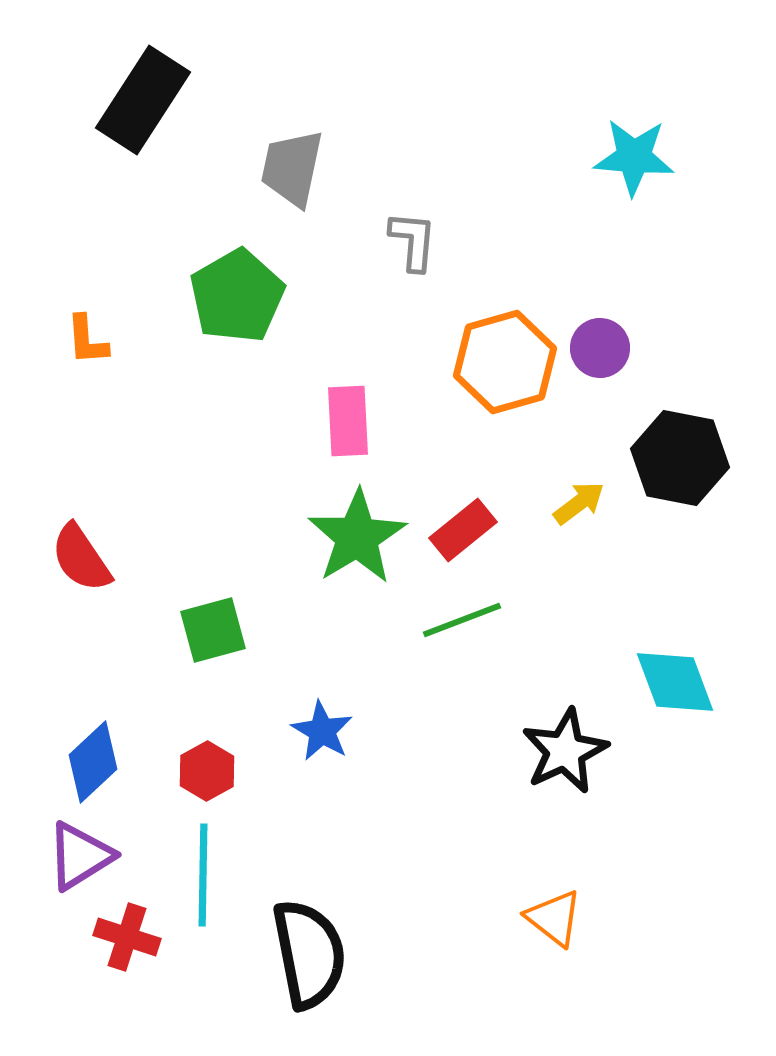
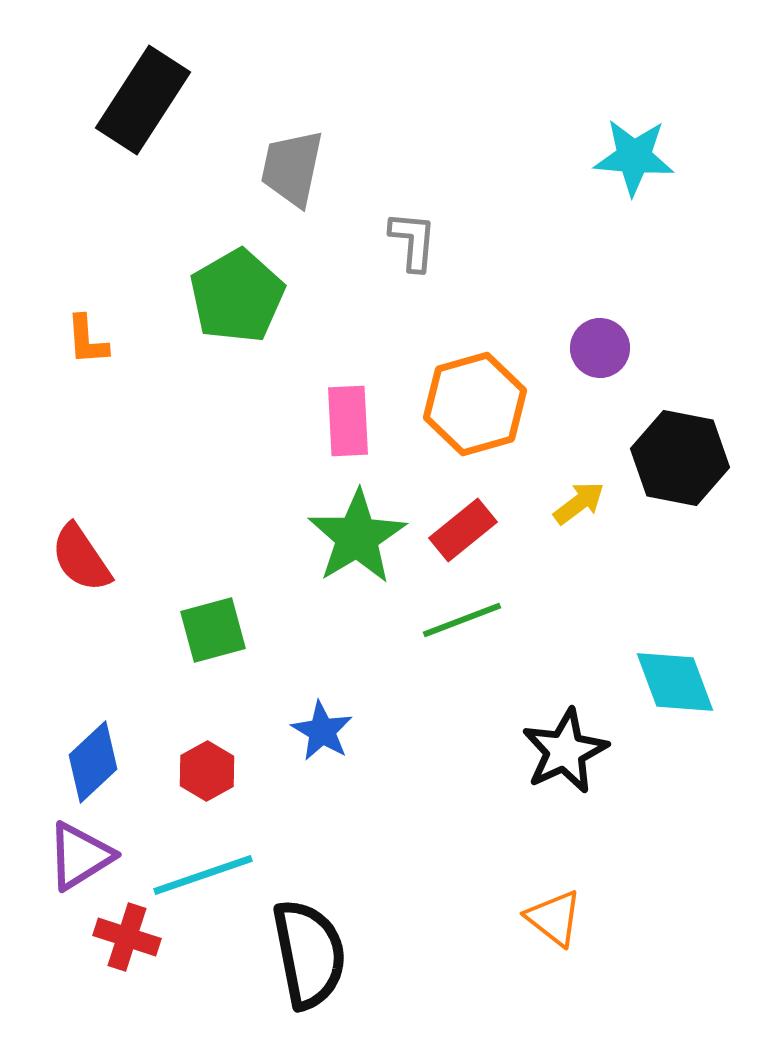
orange hexagon: moved 30 px left, 42 px down
cyan line: rotated 70 degrees clockwise
